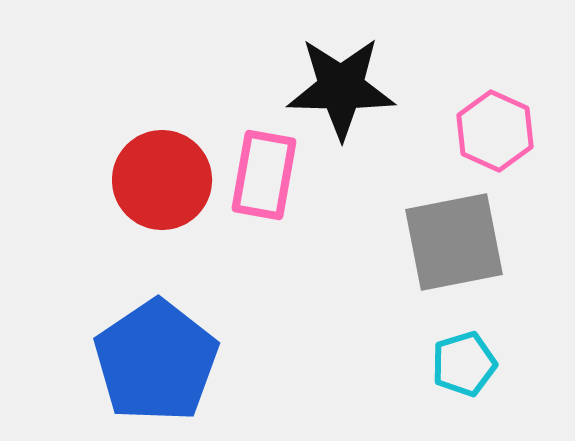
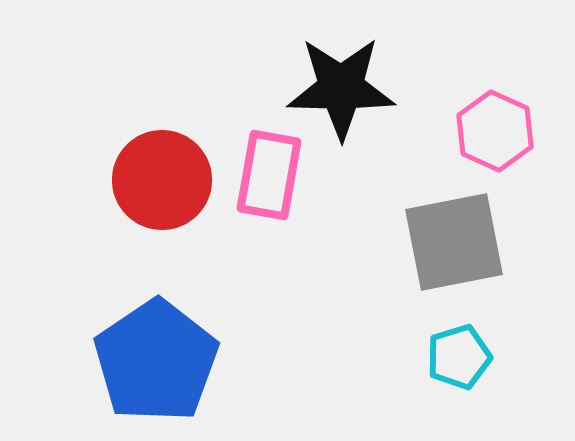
pink rectangle: moved 5 px right
cyan pentagon: moved 5 px left, 7 px up
